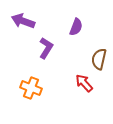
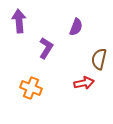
purple arrow: moved 4 px left; rotated 65 degrees clockwise
red arrow: rotated 120 degrees clockwise
